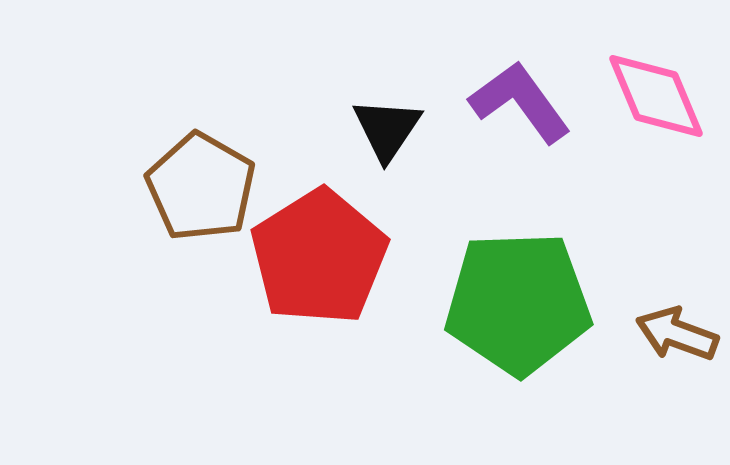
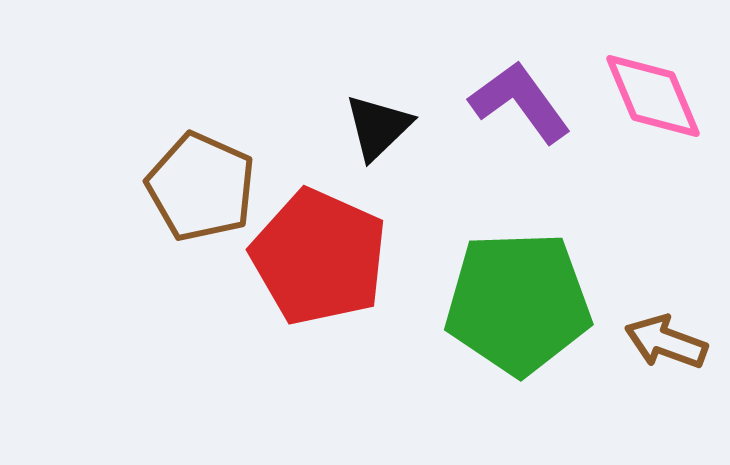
pink diamond: moved 3 px left
black triangle: moved 9 px left, 2 px up; rotated 12 degrees clockwise
brown pentagon: rotated 6 degrees counterclockwise
red pentagon: rotated 16 degrees counterclockwise
brown arrow: moved 11 px left, 8 px down
